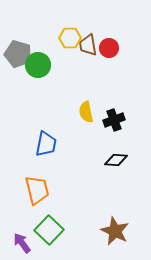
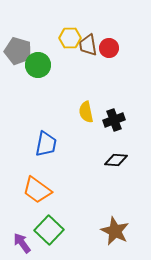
gray pentagon: moved 3 px up
orange trapezoid: rotated 140 degrees clockwise
